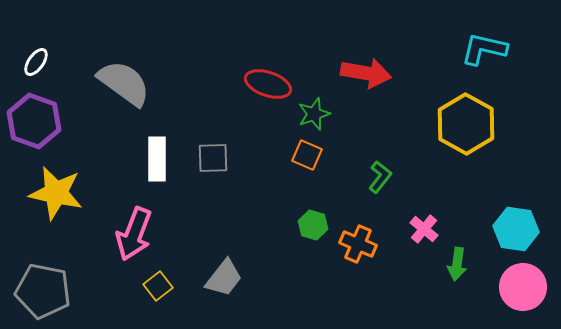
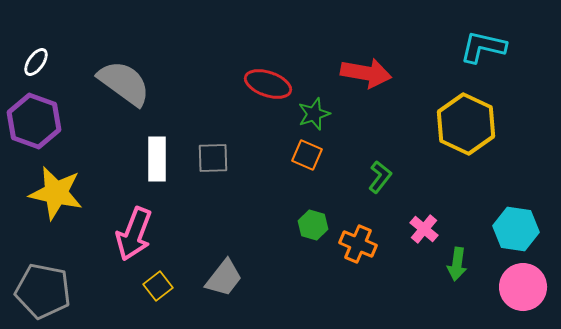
cyan L-shape: moved 1 px left, 2 px up
yellow hexagon: rotated 4 degrees counterclockwise
